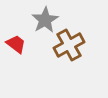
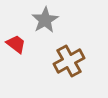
brown cross: moved 16 px down
